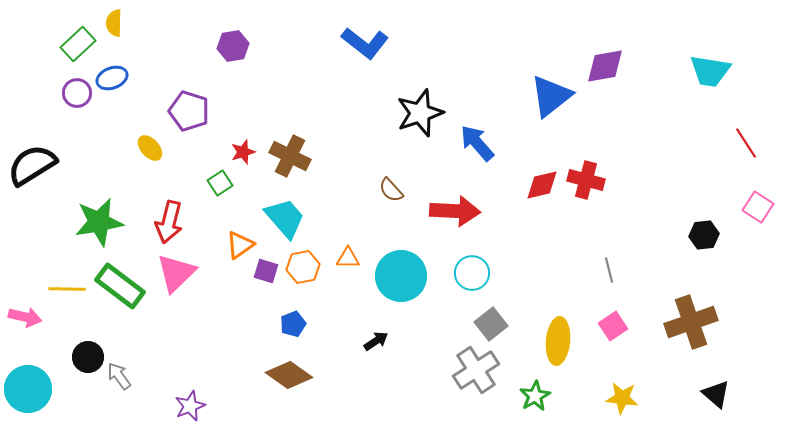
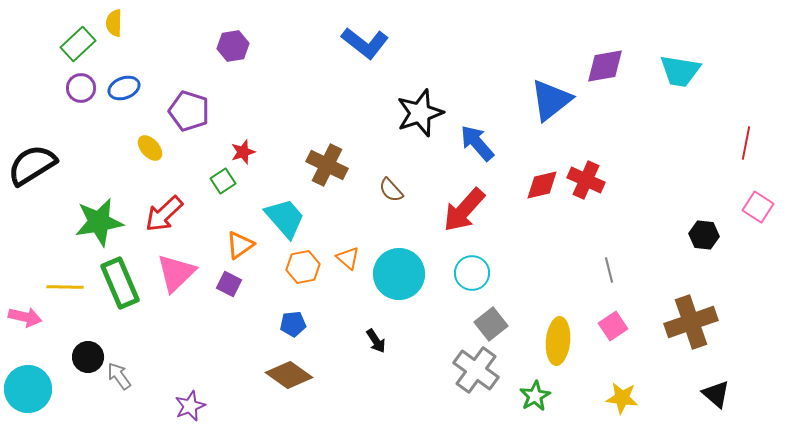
cyan trapezoid at (710, 71): moved 30 px left
blue ellipse at (112, 78): moved 12 px right, 10 px down
purple circle at (77, 93): moved 4 px right, 5 px up
blue triangle at (551, 96): moved 4 px down
red line at (746, 143): rotated 44 degrees clockwise
brown cross at (290, 156): moved 37 px right, 9 px down
red cross at (586, 180): rotated 9 degrees clockwise
green square at (220, 183): moved 3 px right, 2 px up
red arrow at (455, 211): moved 9 px right, 1 px up; rotated 129 degrees clockwise
red arrow at (169, 222): moved 5 px left, 8 px up; rotated 33 degrees clockwise
black hexagon at (704, 235): rotated 12 degrees clockwise
orange triangle at (348, 258): rotated 40 degrees clockwise
purple square at (266, 271): moved 37 px left, 13 px down; rotated 10 degrees clockwise
cyan circle at (401, 276): moved 2 px left, 2 px up
green rectangle at (120, 286): moved 3 px up; rotated 30 degrees clockwise
yellow line at (67, 289): moved 2 px left, 2 px up
blue pentagon at (293, 324): rotated 15 degrees clockwise
black arrow at (376, 341): rotated 90 degrees clockwise
gray cross at (476, 370): rotated 21 degrees counterclockwise
